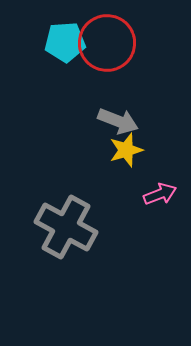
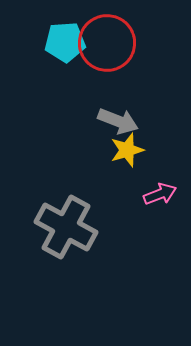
yellow star: moved 1 px right
